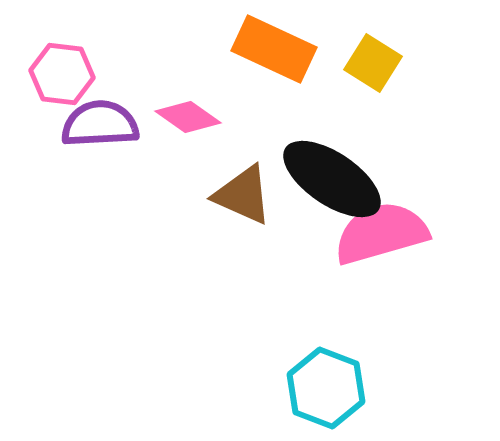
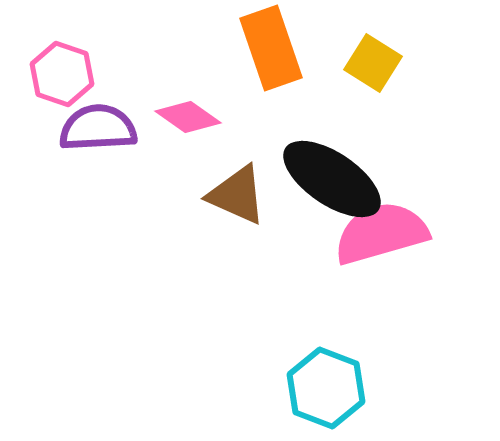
orange rectangle: moved 3 px left, 1 px up; rotated 46 degrees clockwise
pink hexagon: rotated 12 degrees clockwise
purple semicircle: moved 2 px left, 4 px down
brown triangle: moved 6 px left
